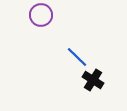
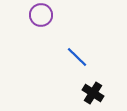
black cross: moved 13 px down
